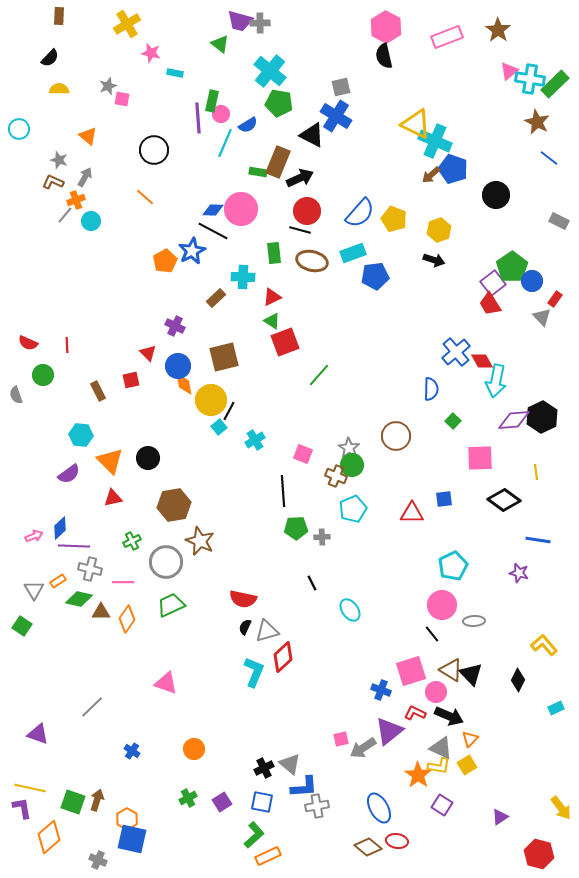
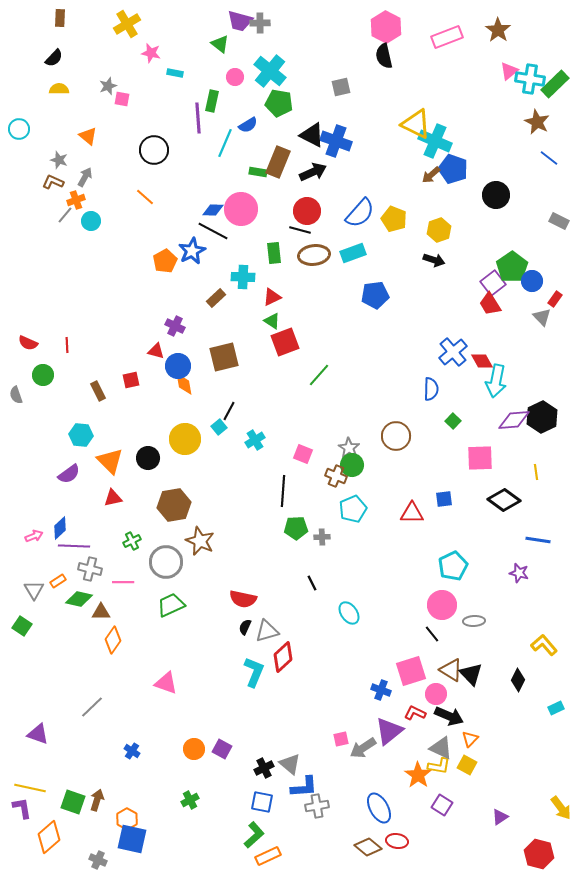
brown rectangle at (59, 16): moved 1 px right, 2 px down
black semicircle at (50, 58): moved 4 px right
pink circle at (221, 114): moved 14 px right, 37 px up
blue cross at (336, 116): moved 25 px down; rotated 12 degrees counterclockwise
black arrow at (300, 178): moved 13 px right, 6 px up
brown ellipse at (312, 261): moved 2 px right, 6 px up; rotated 20 degrees counterclockwise
blue pentagon at (375, 276): moved 19 px down
blue cross at (456, 352): moved 3 px left
red triangle at (148, 353): moved 8 px right, 2 px up; rotated 30 degrees counterclockwise
yellow circle at (211, 400): moved 26 px left, 39 px down
black line at (283, 491): rotated 8 degrees clockwise
cyan ellipse at (350, 610): moved 1 px left, 3 px down
orange diamond at (127, 619): moved 14 px left, 21 px down
pink circle at (436, 692): moved 2 px down
yellow square at (467, 765): rotated 30 degrees counterclockwise
green cross at (188, 798): moved 2 px right, 2 px down
purple square at (222, 802): moved 53 px up; rotated 30 degrees counterclockwise
